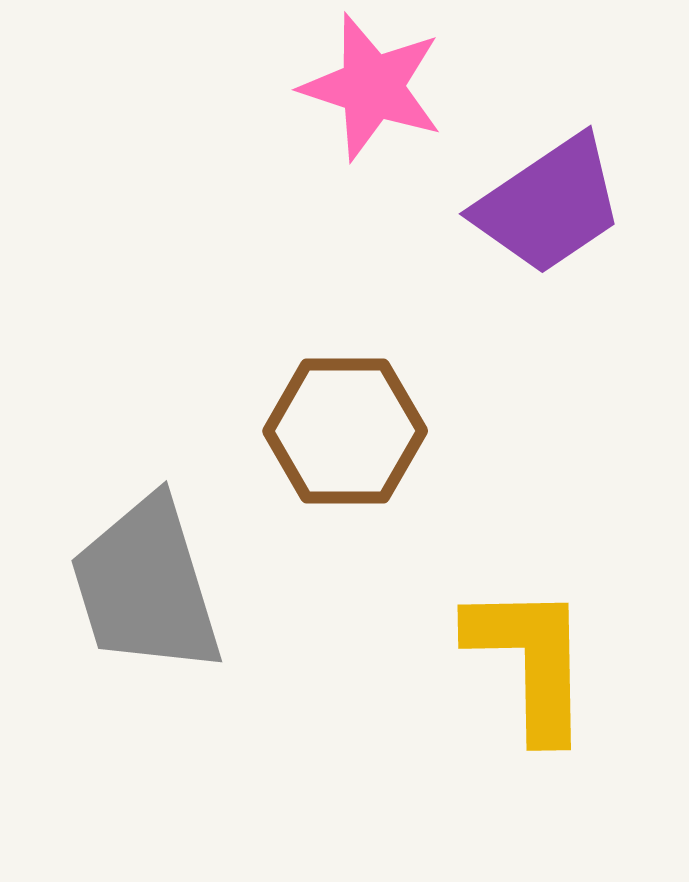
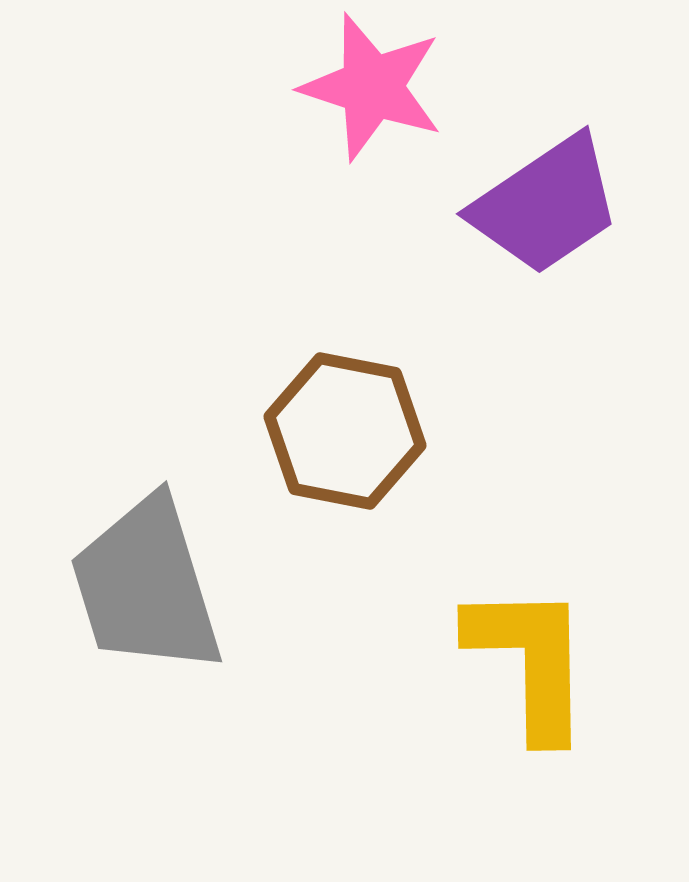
purple trapezoid: moved 3 px left
brown hexagon: rotated 11 degrees clockwise
